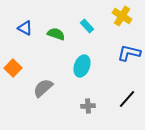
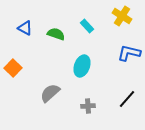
gray semicircle: moved 7 px right, 5 px down
